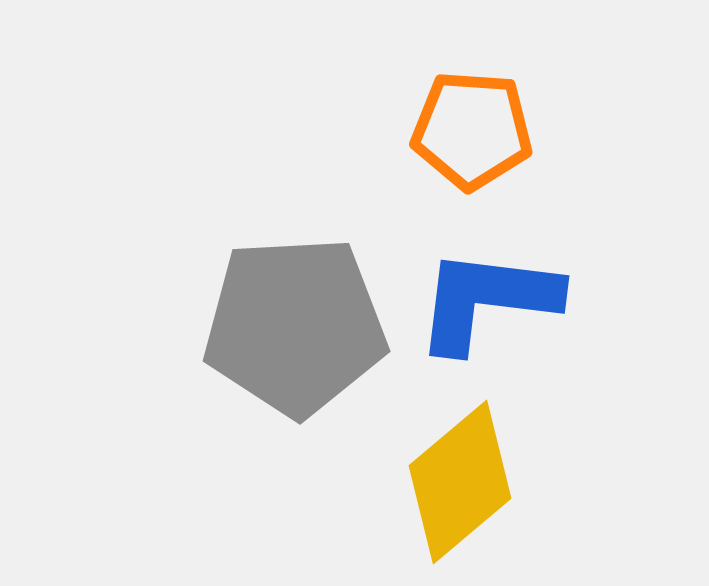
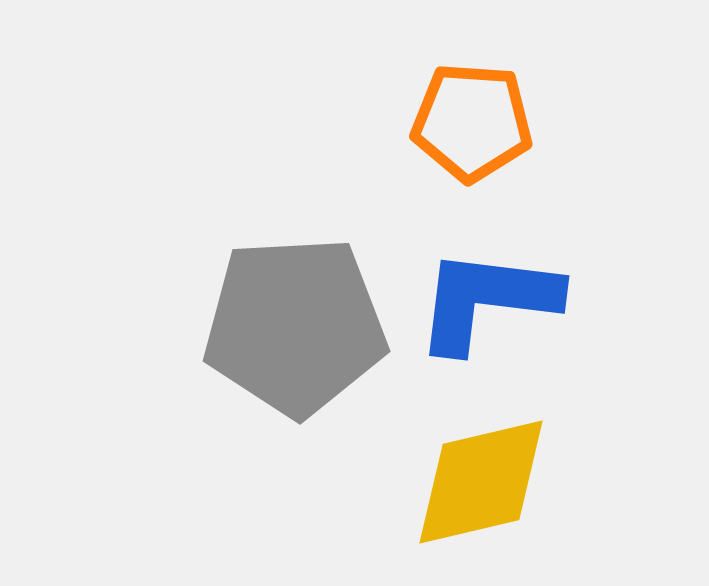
orange pentagon: moved 8 px up
yellow diamond: moved 21 px right; rotated 27 degrees clockwise
